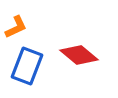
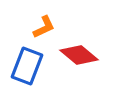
orange L-shape: moved 28 px right
